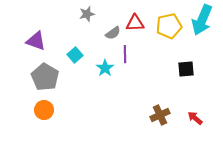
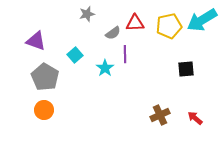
cyan arrow: rotated 36 degrees clockwise
